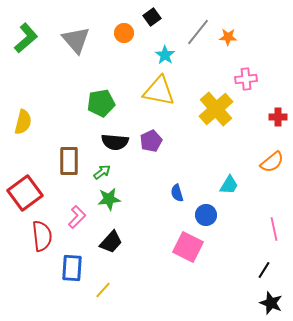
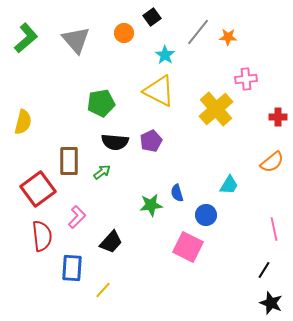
yellow triangle: rotated 16 degrees clockwise
red square: moved 13 px right, 4 px up
green star: moved 42 px right, 6 px down
